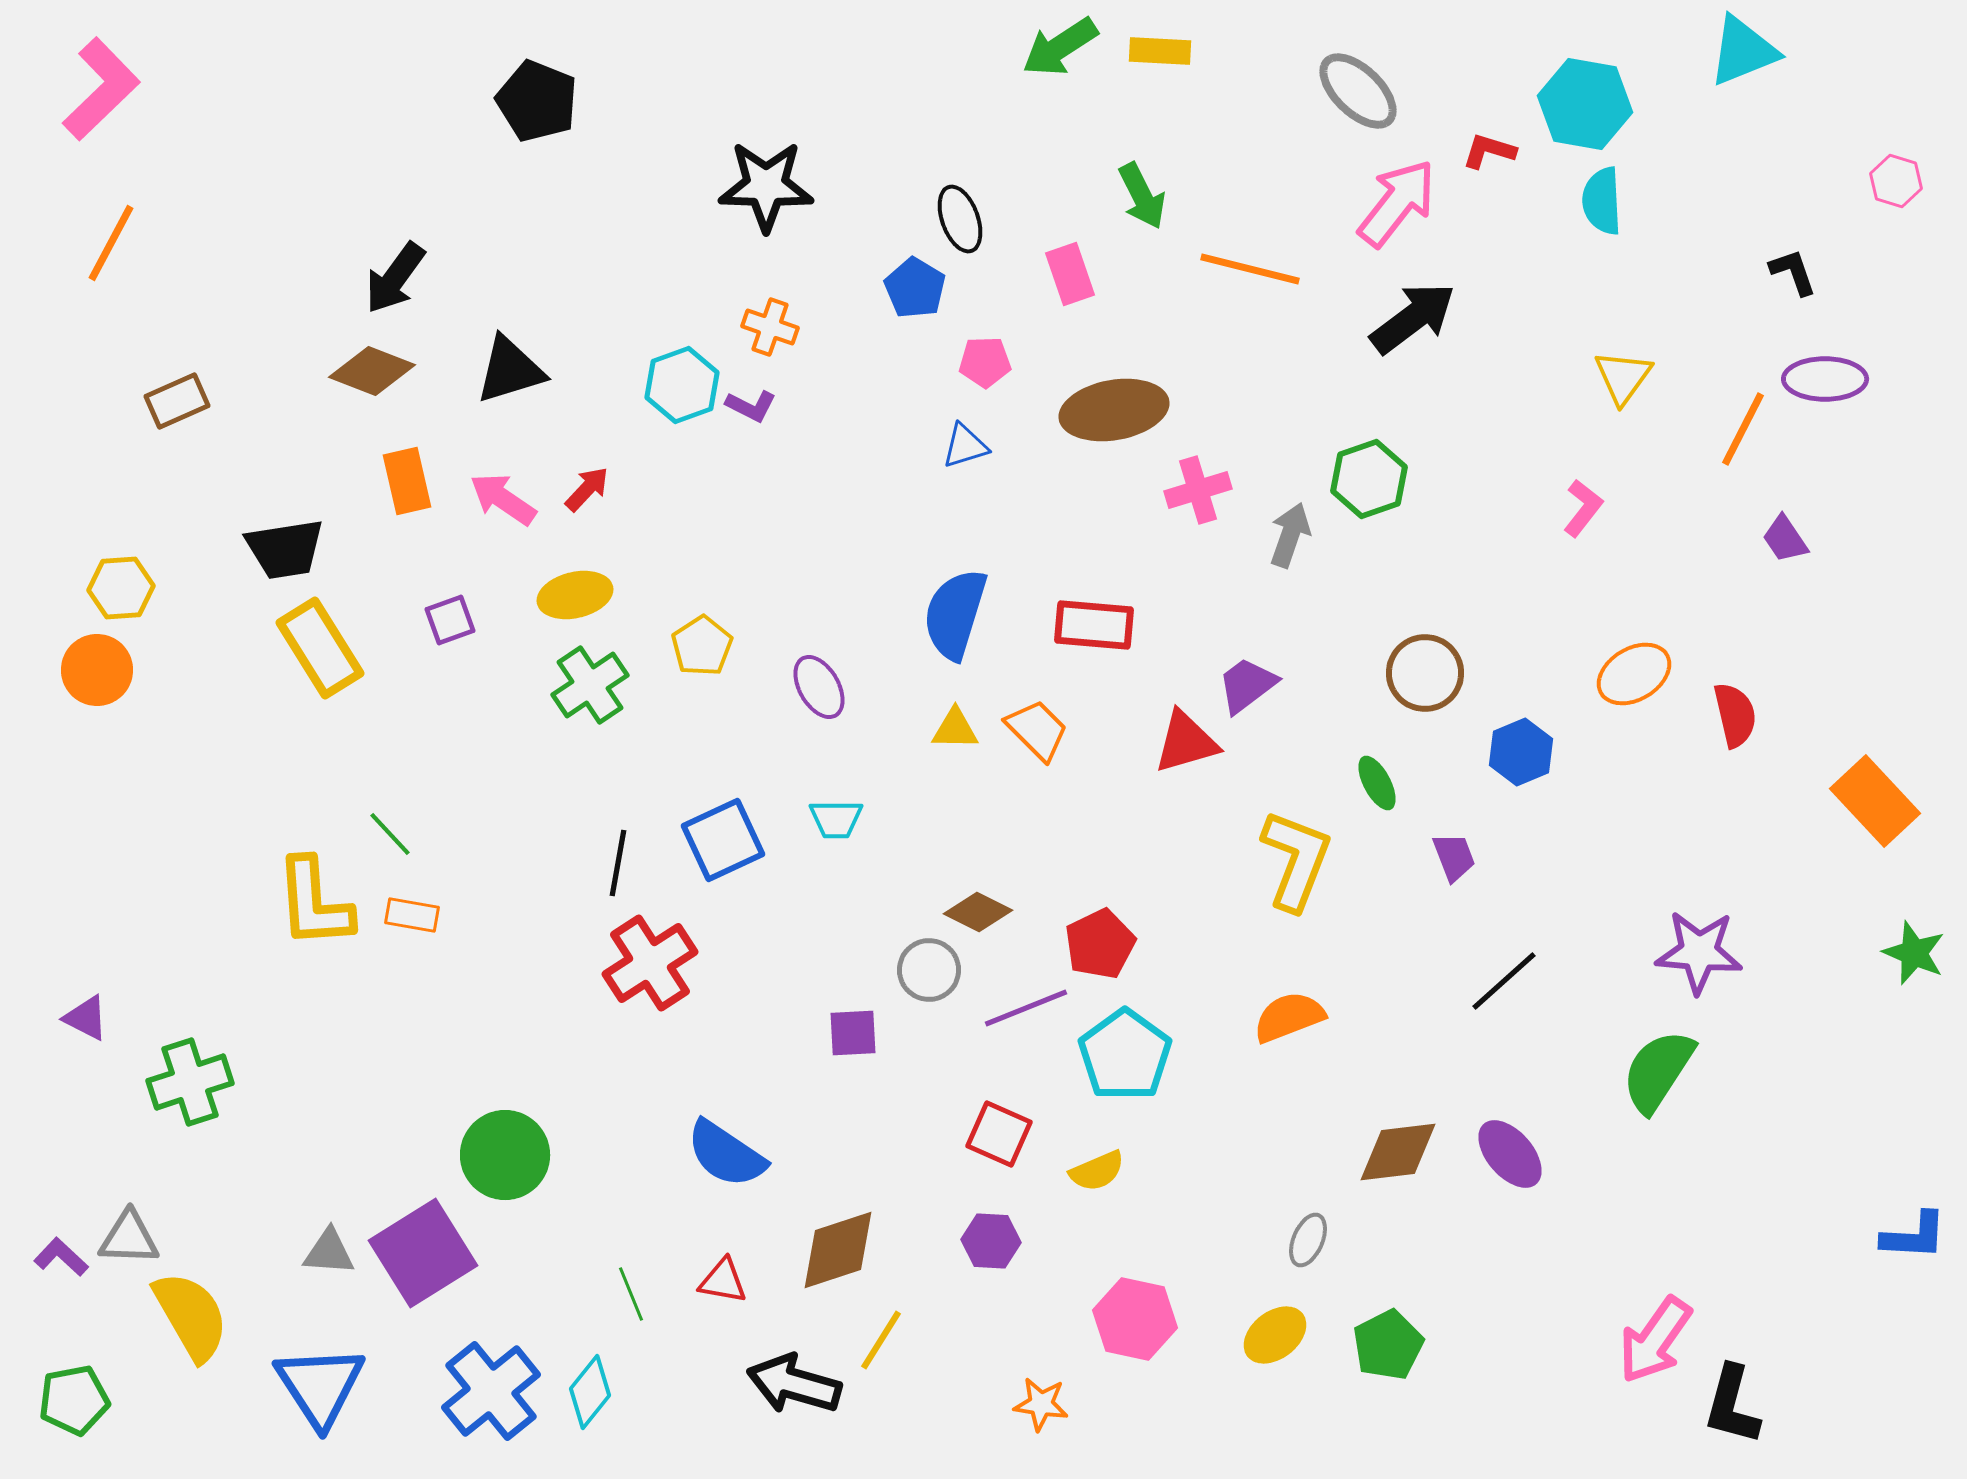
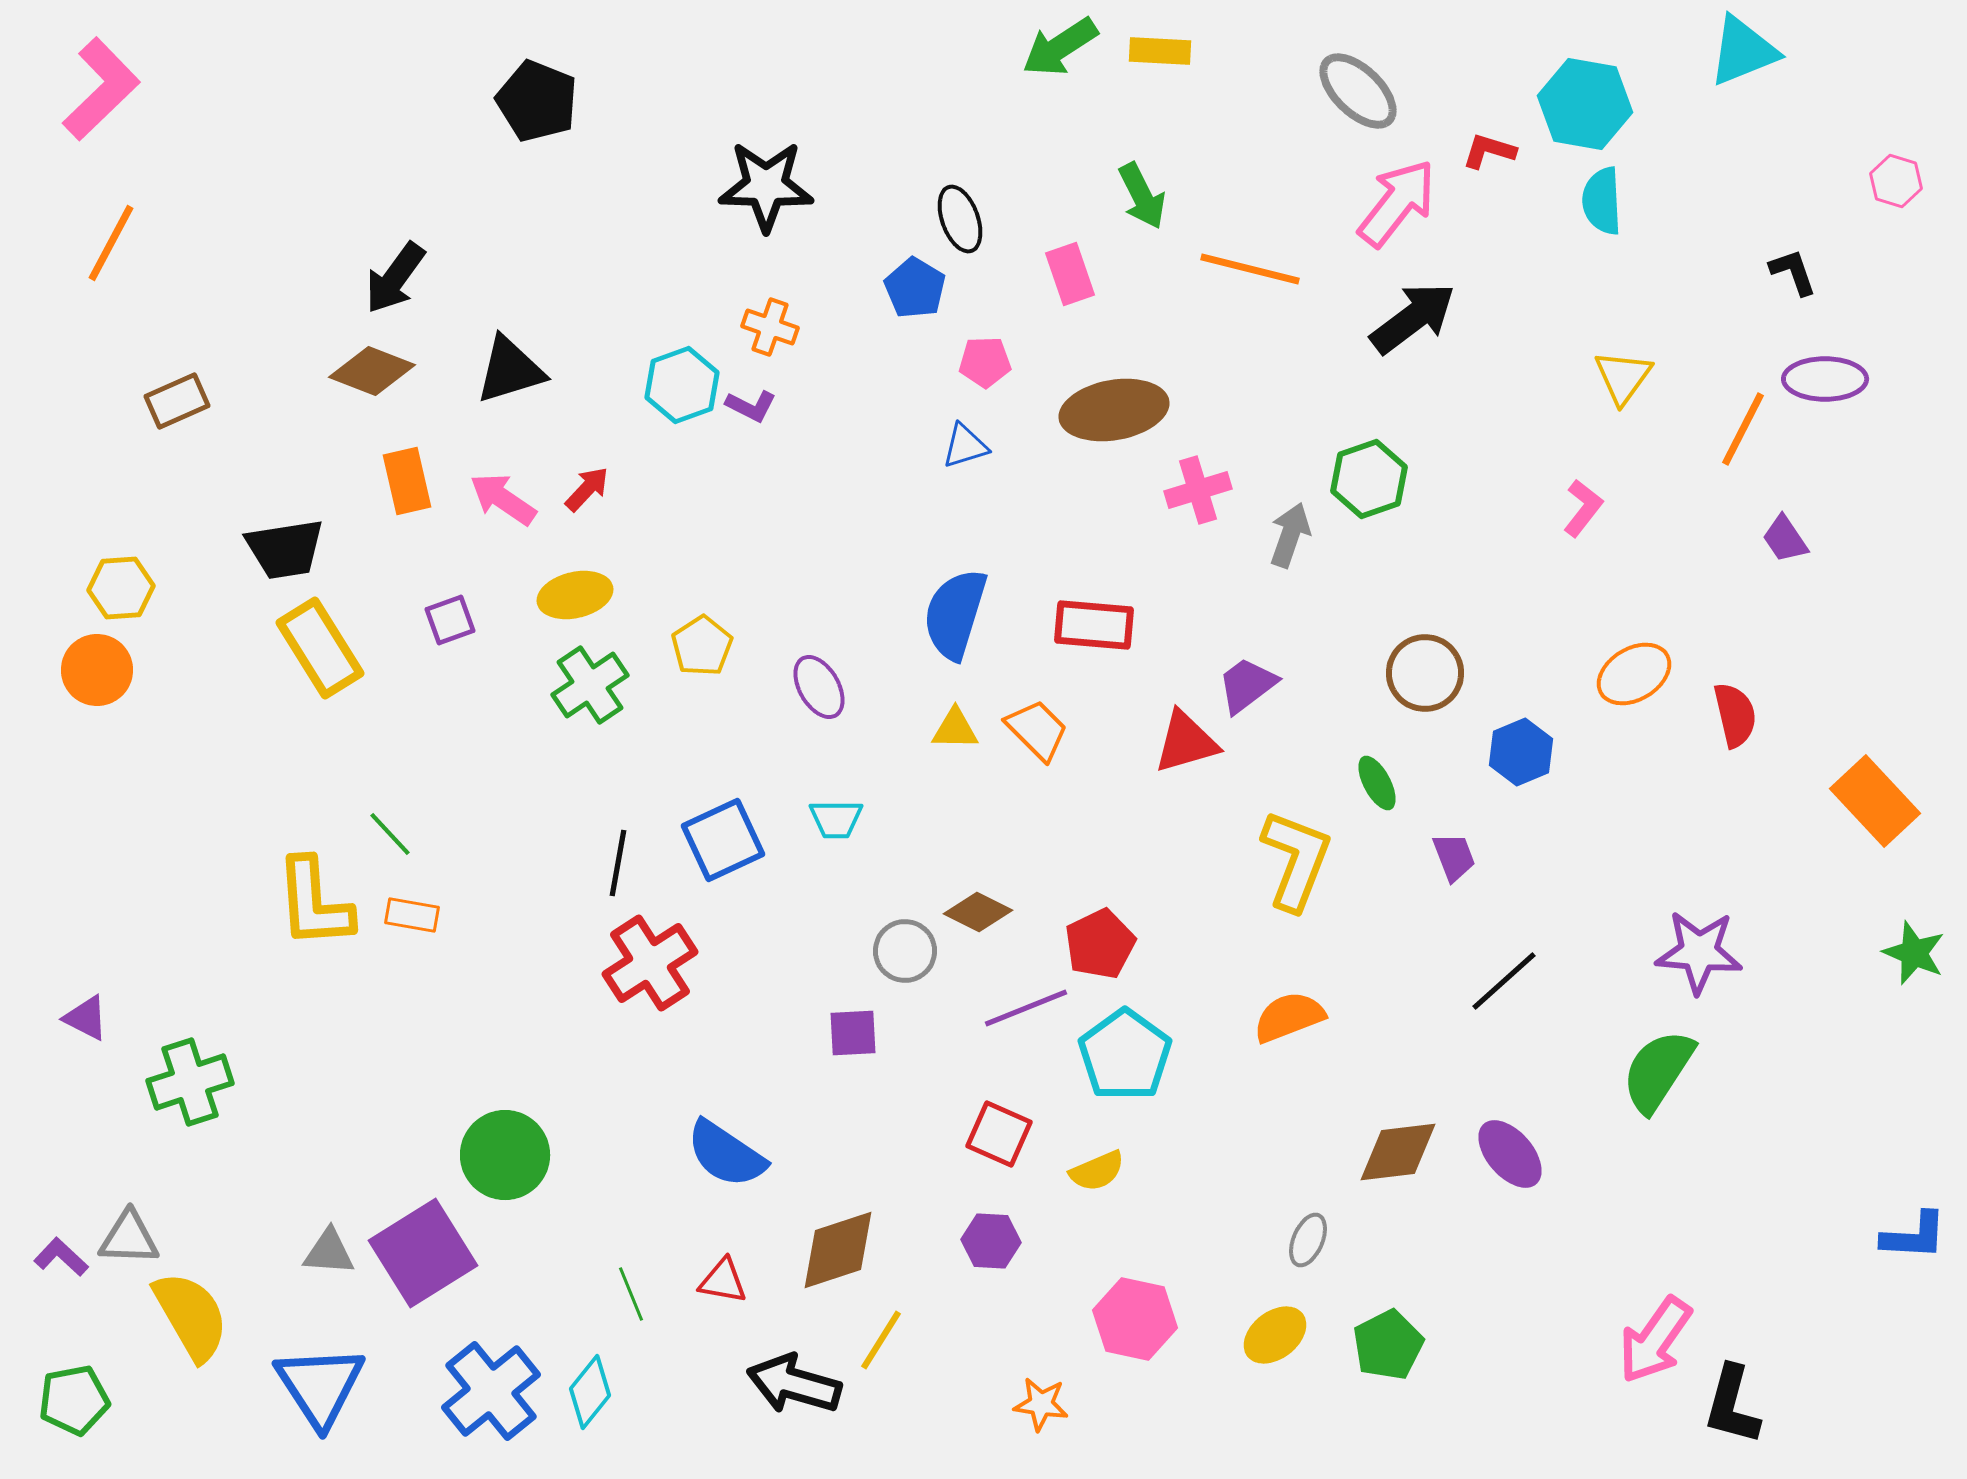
gray circle at (929, 970): moved 24 px left, 19 px up
